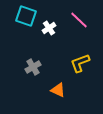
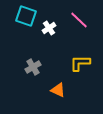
yellow L-shape: rotated 20 degrees clockwise
